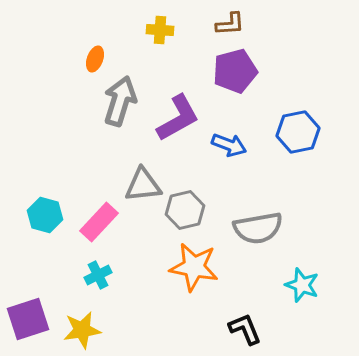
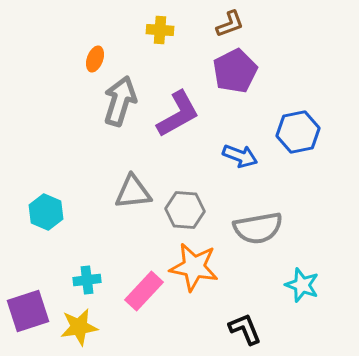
brown L-shape: rotated 16 degrees counterclockwise
purple pentagon: rotated 12 degrees counterclockwise
purple L-shape: moved 4 px up
blue arrow: moved 11 px right, 11 px down
gray triangle: moved 10 px left, 7 px down
gray hexagon: rotated 18 degrees clockwise
cyan hexagon: moved 1 px right, 3 px up; rotated 8 degrees clockwise
pink rectangle: moved 45 px right, 69 px down
cyan cross: moved 11 px left, 5 px down; rotated 20 degrees clockwise
purple square: moved 8 px up
yellow star: moved 3 px left, 3 px up
